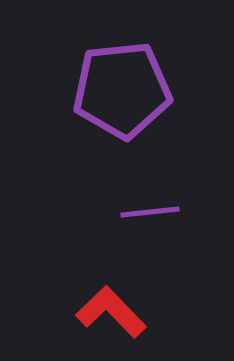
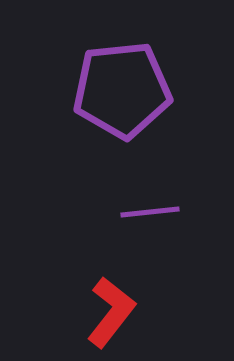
red L-shape: rotated 82 degrees clockwise
